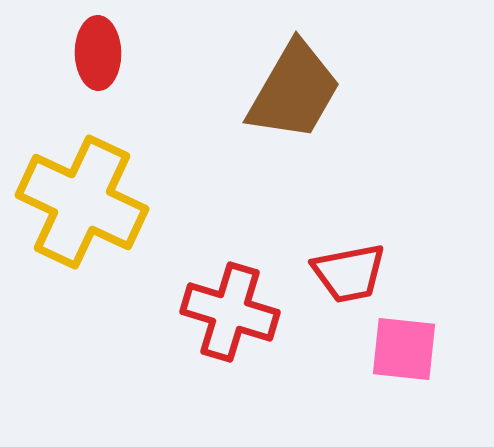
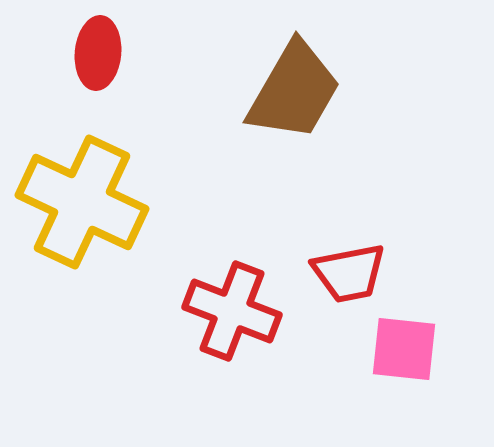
red ellipse: rotated 6 degrees clockwise
red cross: moved 2 px right, 1 px up; rotated 4 degrees clockwise
